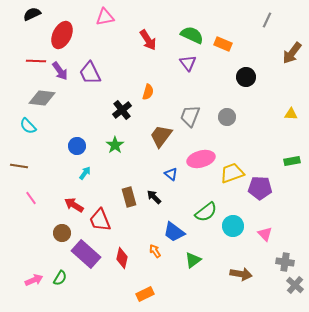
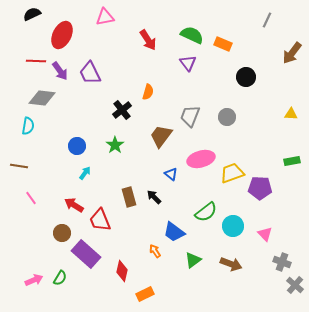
cyan semicircle at (28, 126): rotated 126 degrees counterclockwise
red diamond at (122, 258): moved 13 px down
gray cross at (285, 262): moved 3 px left; rotated 12 degrees clockwise
brown arrow at (241, 274): moved 10 px left, 10 px up; rotated 10 degrees clockwise
